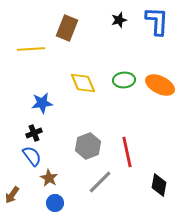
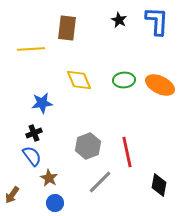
black star: rotated 28 degrees counterclockwise
brown rectangle: rotated 15 degrees counterclockwise
yellow diamond: moved 4 px left, 3 px up
